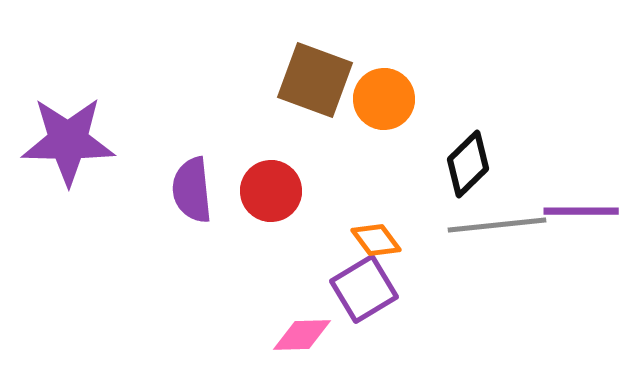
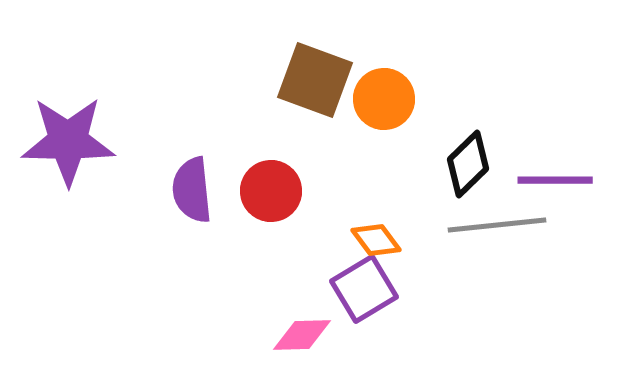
purple line: moved 26 px left, 31 px up
